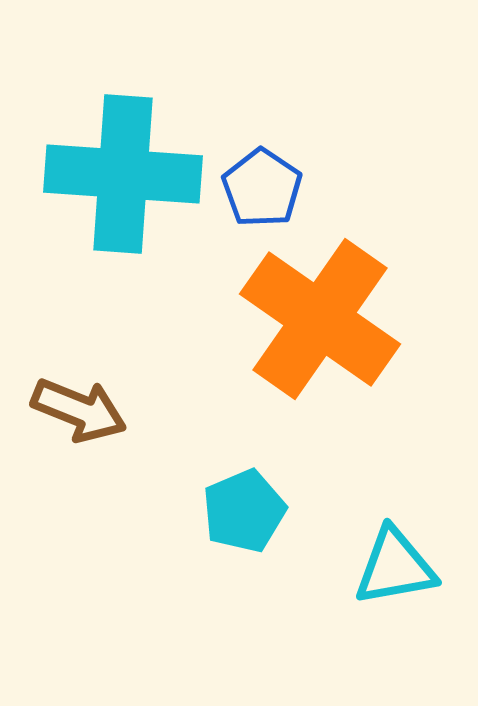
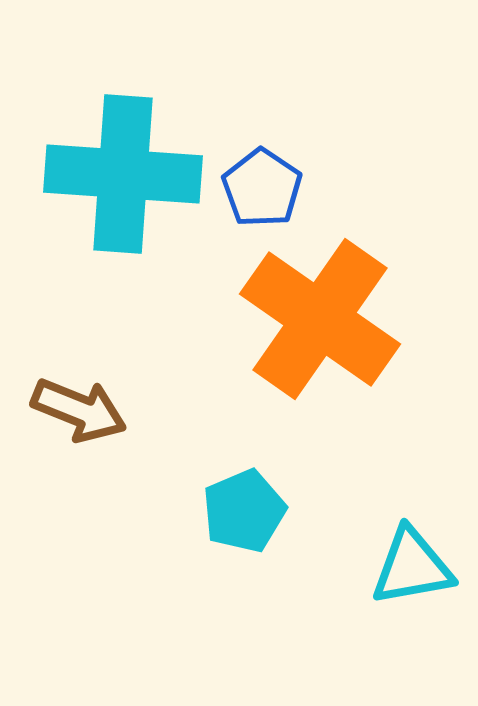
cyan triangle: moved 17 px right
